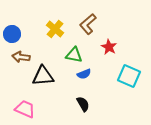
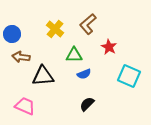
green triangle: rotated 12 degrees counterclockwise
black semicircle: moved 4 px right; rotated 105 degrees counterclockwise
pink trapezoid: moved 3 px up
